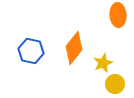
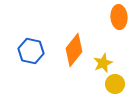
orange ellipse: moved 1 px right, 2 px down
orange diamond: moved 2 px down
